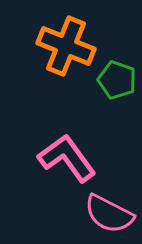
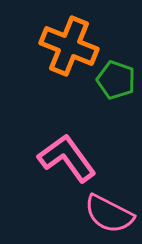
orange cross: moved 3 px right
green pentagon: moved 1 px left
